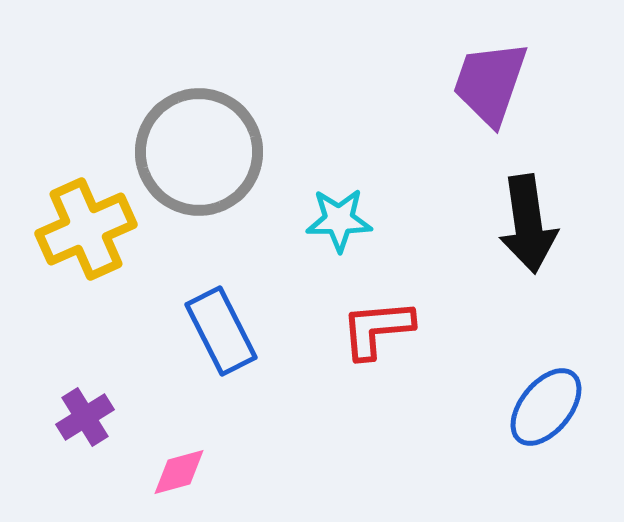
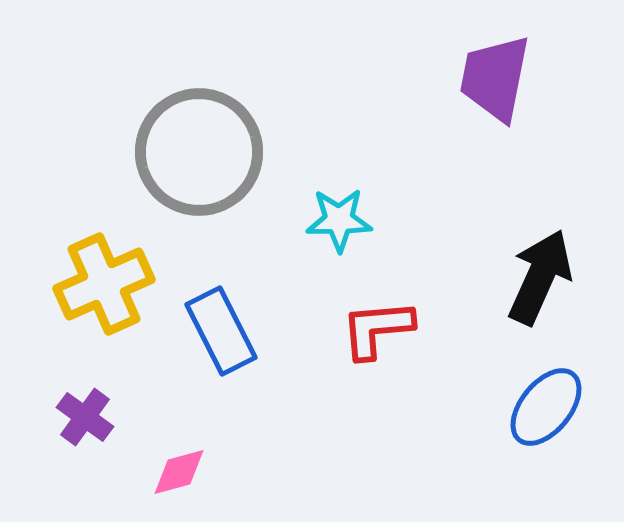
purple trapezoid: moved 5 px right, 5 px up; rotated 8 degrees counterclockwise
black arrow: moved 12 px right, 53 px down; rotated 148 degrees counterclockwise
yellow cross: moved 18 px right, 55 px down
purple cross: rotated 22 degrees counterclockwise
